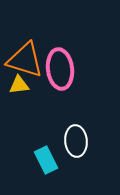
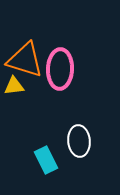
pink ellipse: rotated 9 degrees clockwise
yellow triangle: moved 5 px left, 1 px down
white ellipse: moved 3 px right
